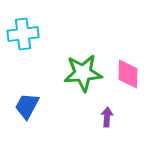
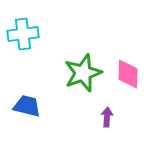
green star: rotated 15 degrees counterclockwise
blue trapezoid: rotated 76 degrees clockwise
